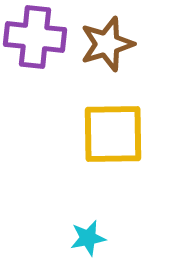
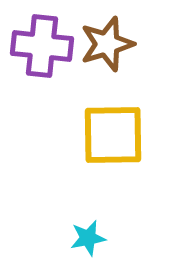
purple cross: moved 7 px right, 9 px down
yellow square: moved 1 px down
